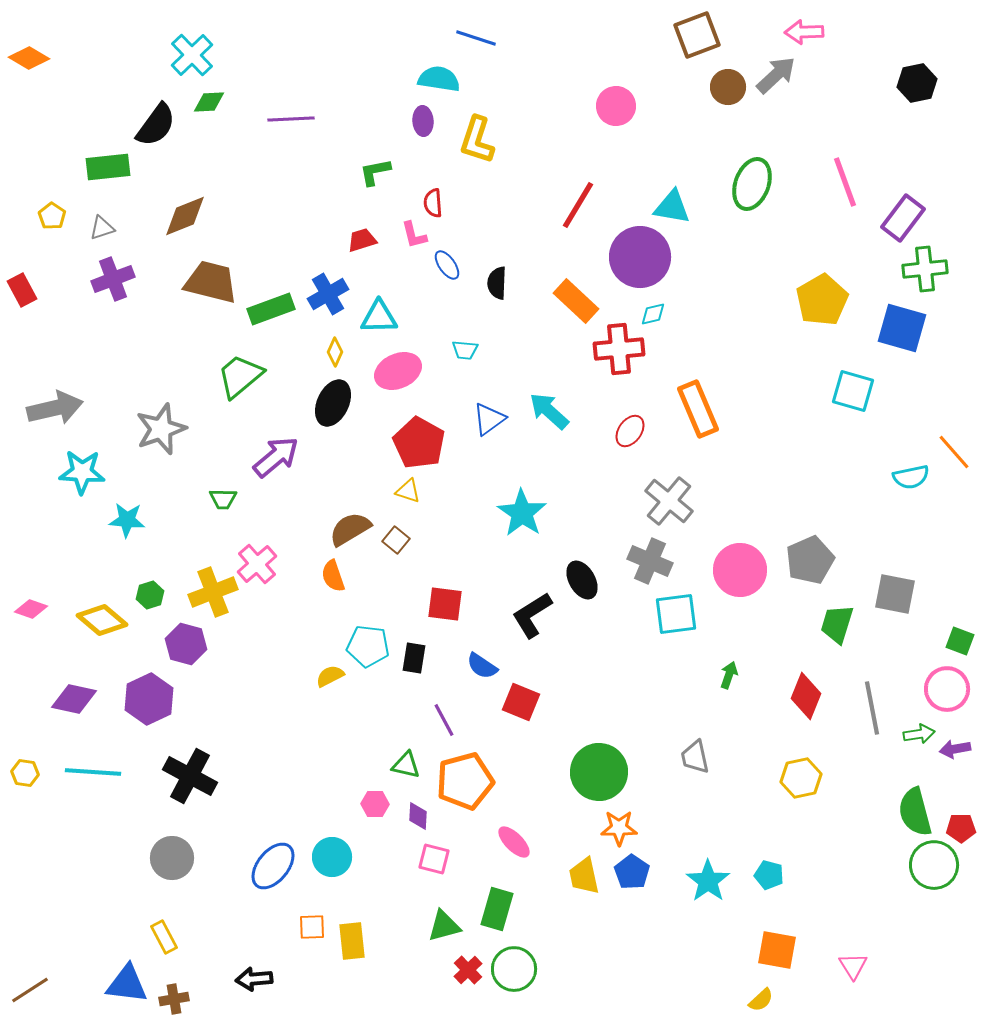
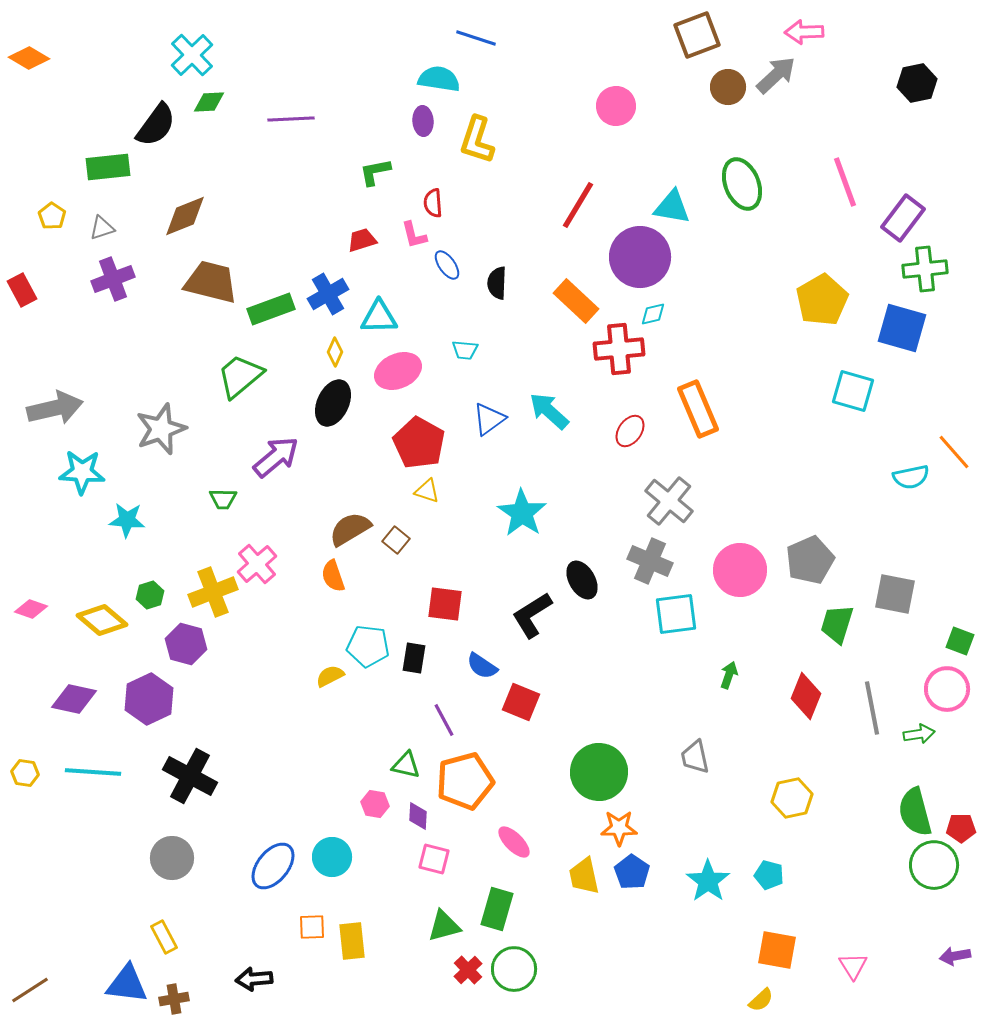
green ellipse at (752, 184): moved 10 px left; rotated 42 degrees counterclockwise
yellow triangle at (408, 491): moved 19 px right
purple arrow at (955, 749): moved 207 px down
yellow hexagon at (801, 778): moved 9 px left, 20 px down
pink hexagon at (375, 804): rotated 8 degrees clockwise
